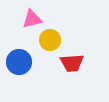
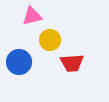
pink triangle: moved 3 px up
